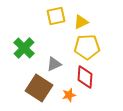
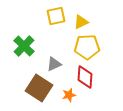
green cross: moved 2 px up
